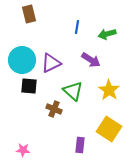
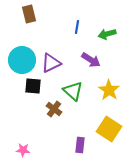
black square: moved 4 px right
brown cross: rotated 14 degrees clockwise
